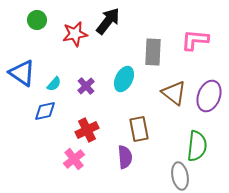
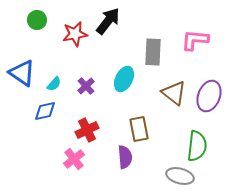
gray ellipse: rotated 64 degrees counterclockwise
